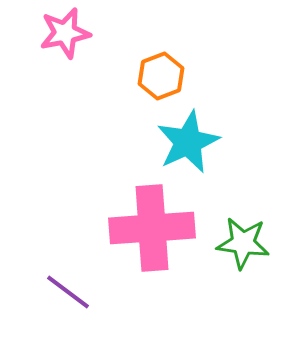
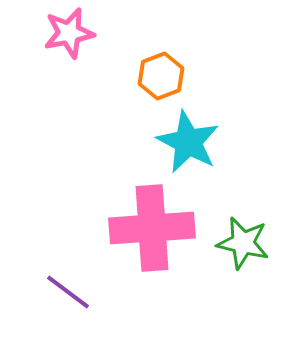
pink star: moved 4 px right
cyan star: rotated 20 degrees counterclockwise
green star: rotated 6 degrees clockwise
